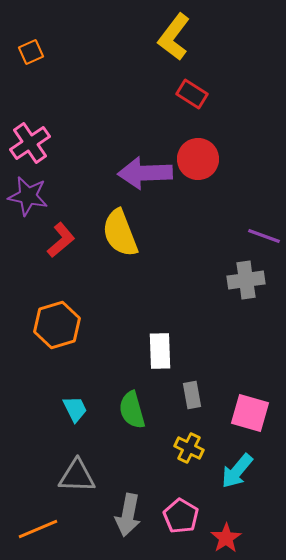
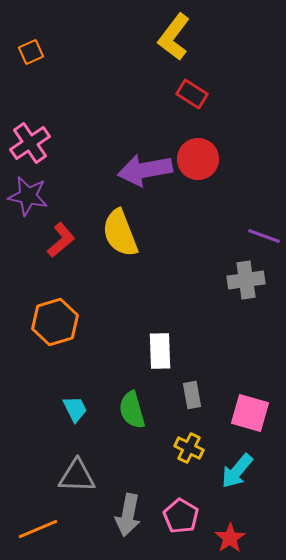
purple arrow: moved 3 px up; rotated 8 degrees counterclockwise
orange hexagon: moved 2 px left, 3 px up
red star: moved 4 px right
